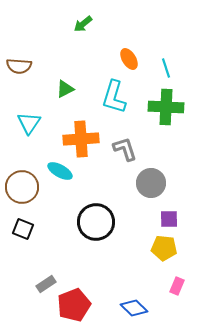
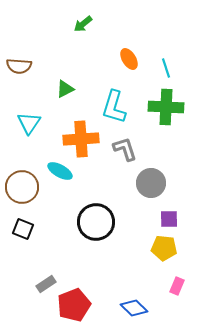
cyan L-shape: moved 10 px down
